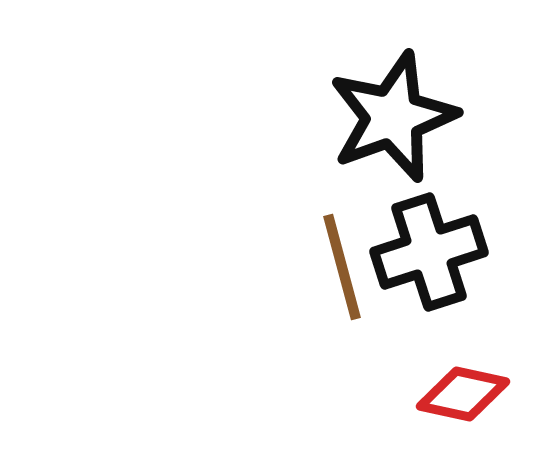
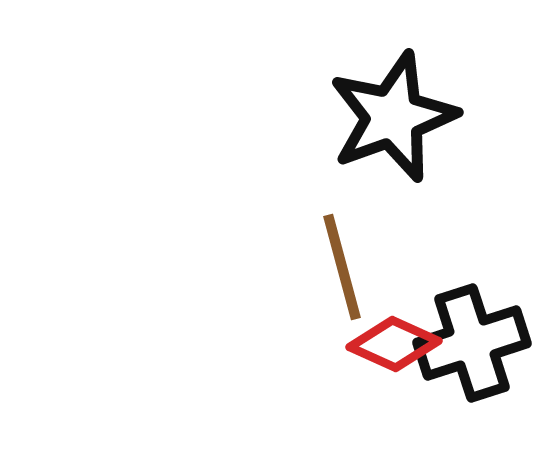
black cross: moved 43 px right, 91 px down
red diamond: moved 69 px left, 50 px up; rotated 12 degrees clockwise
